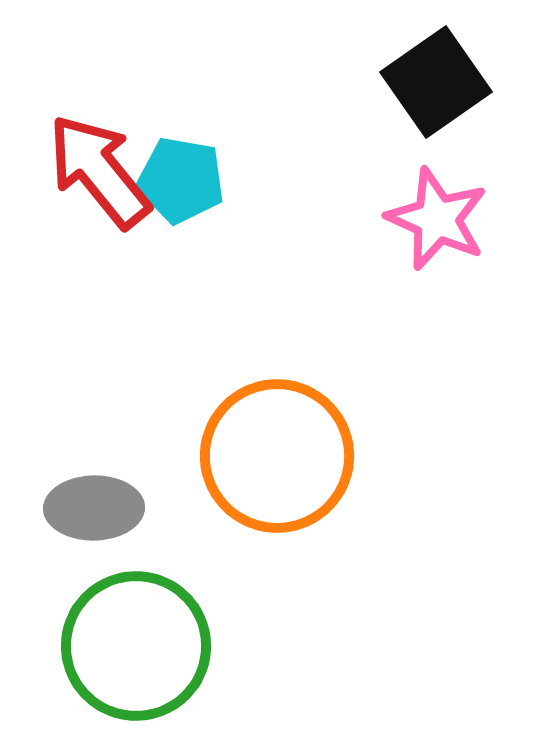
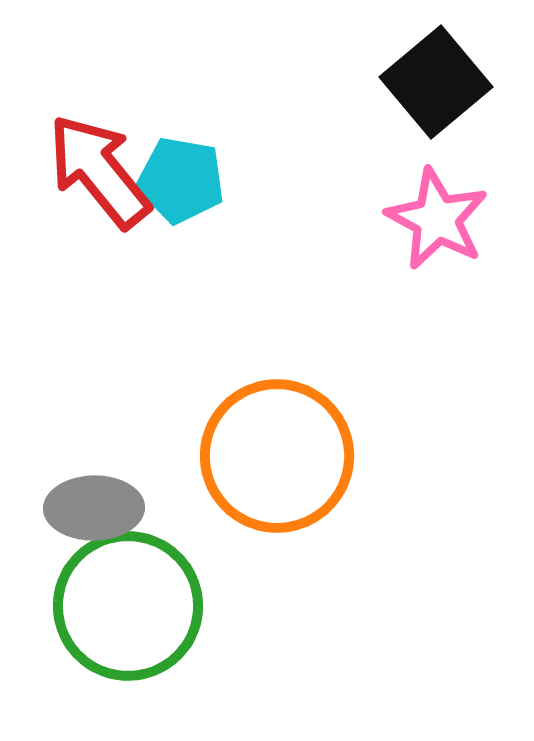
black square: rotated 5 degrees counterclockwise
pink star: rotated 4 degrees clockwise
green circle: moved 8 px left, 40 px up
